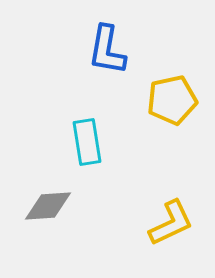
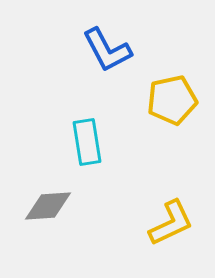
blue L-shape: rotated 38 degrees counterclockwise
